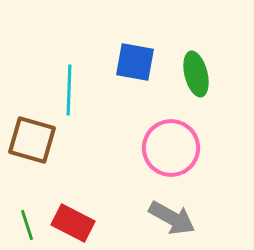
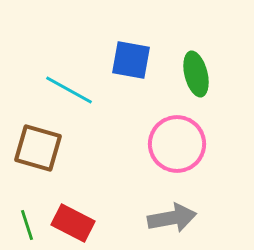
blue square: moved 4 px left, 2 px up
cyan line: rotated 63 degrees counterclockwise
brown square: moved 6 px right, 8 px down
pink circle: moved 6 px right, 4 px up
gray arrow: rotated 39 degrees counterclockwise
